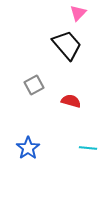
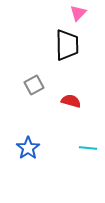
black trapezoid: rotated 40 degrees clockwise
